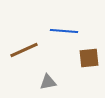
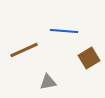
brown square: rotated 25 degrees counterclockwise
